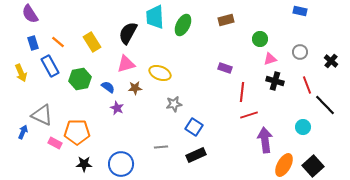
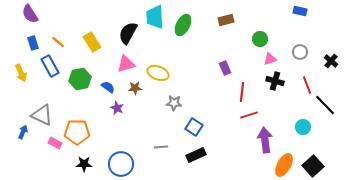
purple rectangle at (225, 68): rotated 48 degrees clockwise
yellow ellipse at (160, 73): moved 2 px left
gray star at (174, 104): moved 1 px up; rotated 14 degrees clockwise
